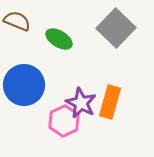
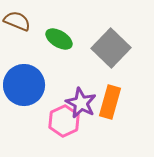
gray square: moved 5 px left, 20 px down
